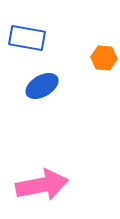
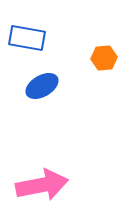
orange hexagon: rotated 10 degrees counterclockwise
